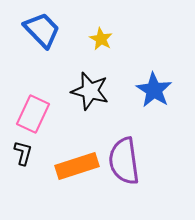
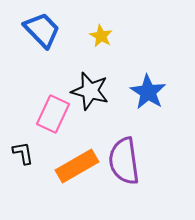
yellow star: moved 3 px up
blue star: moved 6 px left, 2 px down
pink rectangle: moved 20 px right
black L-shape: rotated 25 degrees counterclockwise
orange rectangle: rotated 12 degrees counterclockwise
